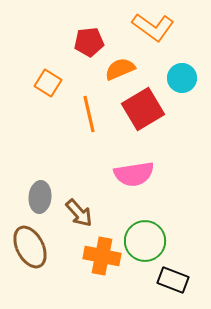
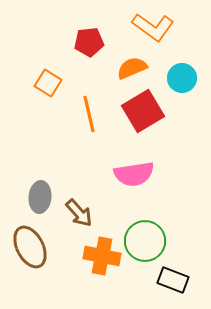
orange semicircle: moved 12 px right, 1 px up
red square: moved 2 px down
